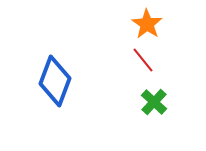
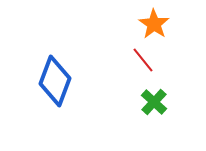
orange star: moved 7 px right
